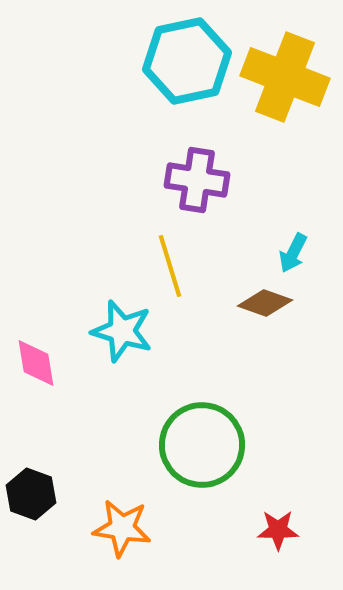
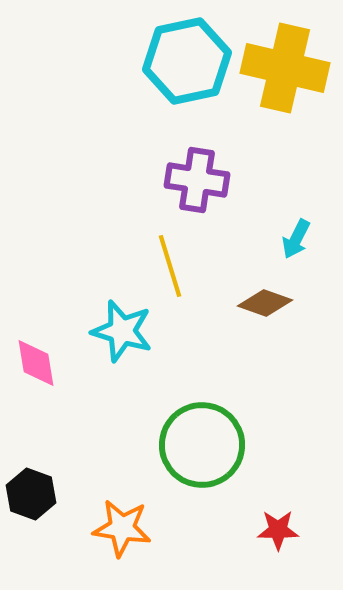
yellow cross: moved 9 px up; rotated 8 degrees counterclockwise
cyan arrow: moved 3 px right, 14 px up
